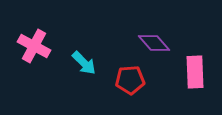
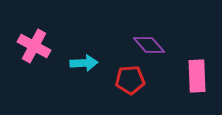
purple diamond: moved 5 px left, 2 px down
cyan arrow: rotated 48 degrees counterclockwise
pink rectangle: moved 2 px right, 4 px down
